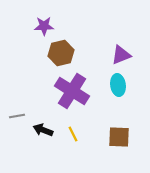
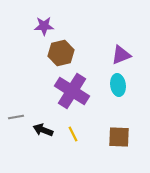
gray line: moved 1 px left, 1 px down
